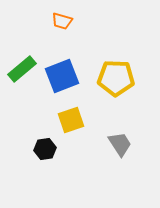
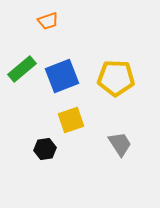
orange trapezoid: moved 14 px left; rotated 35 degrees counterclockwise
